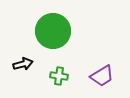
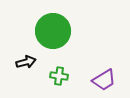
black arrow: moved 3 px right, 2 px up
purple trapezoid: moved 2 px right, 4 px down
